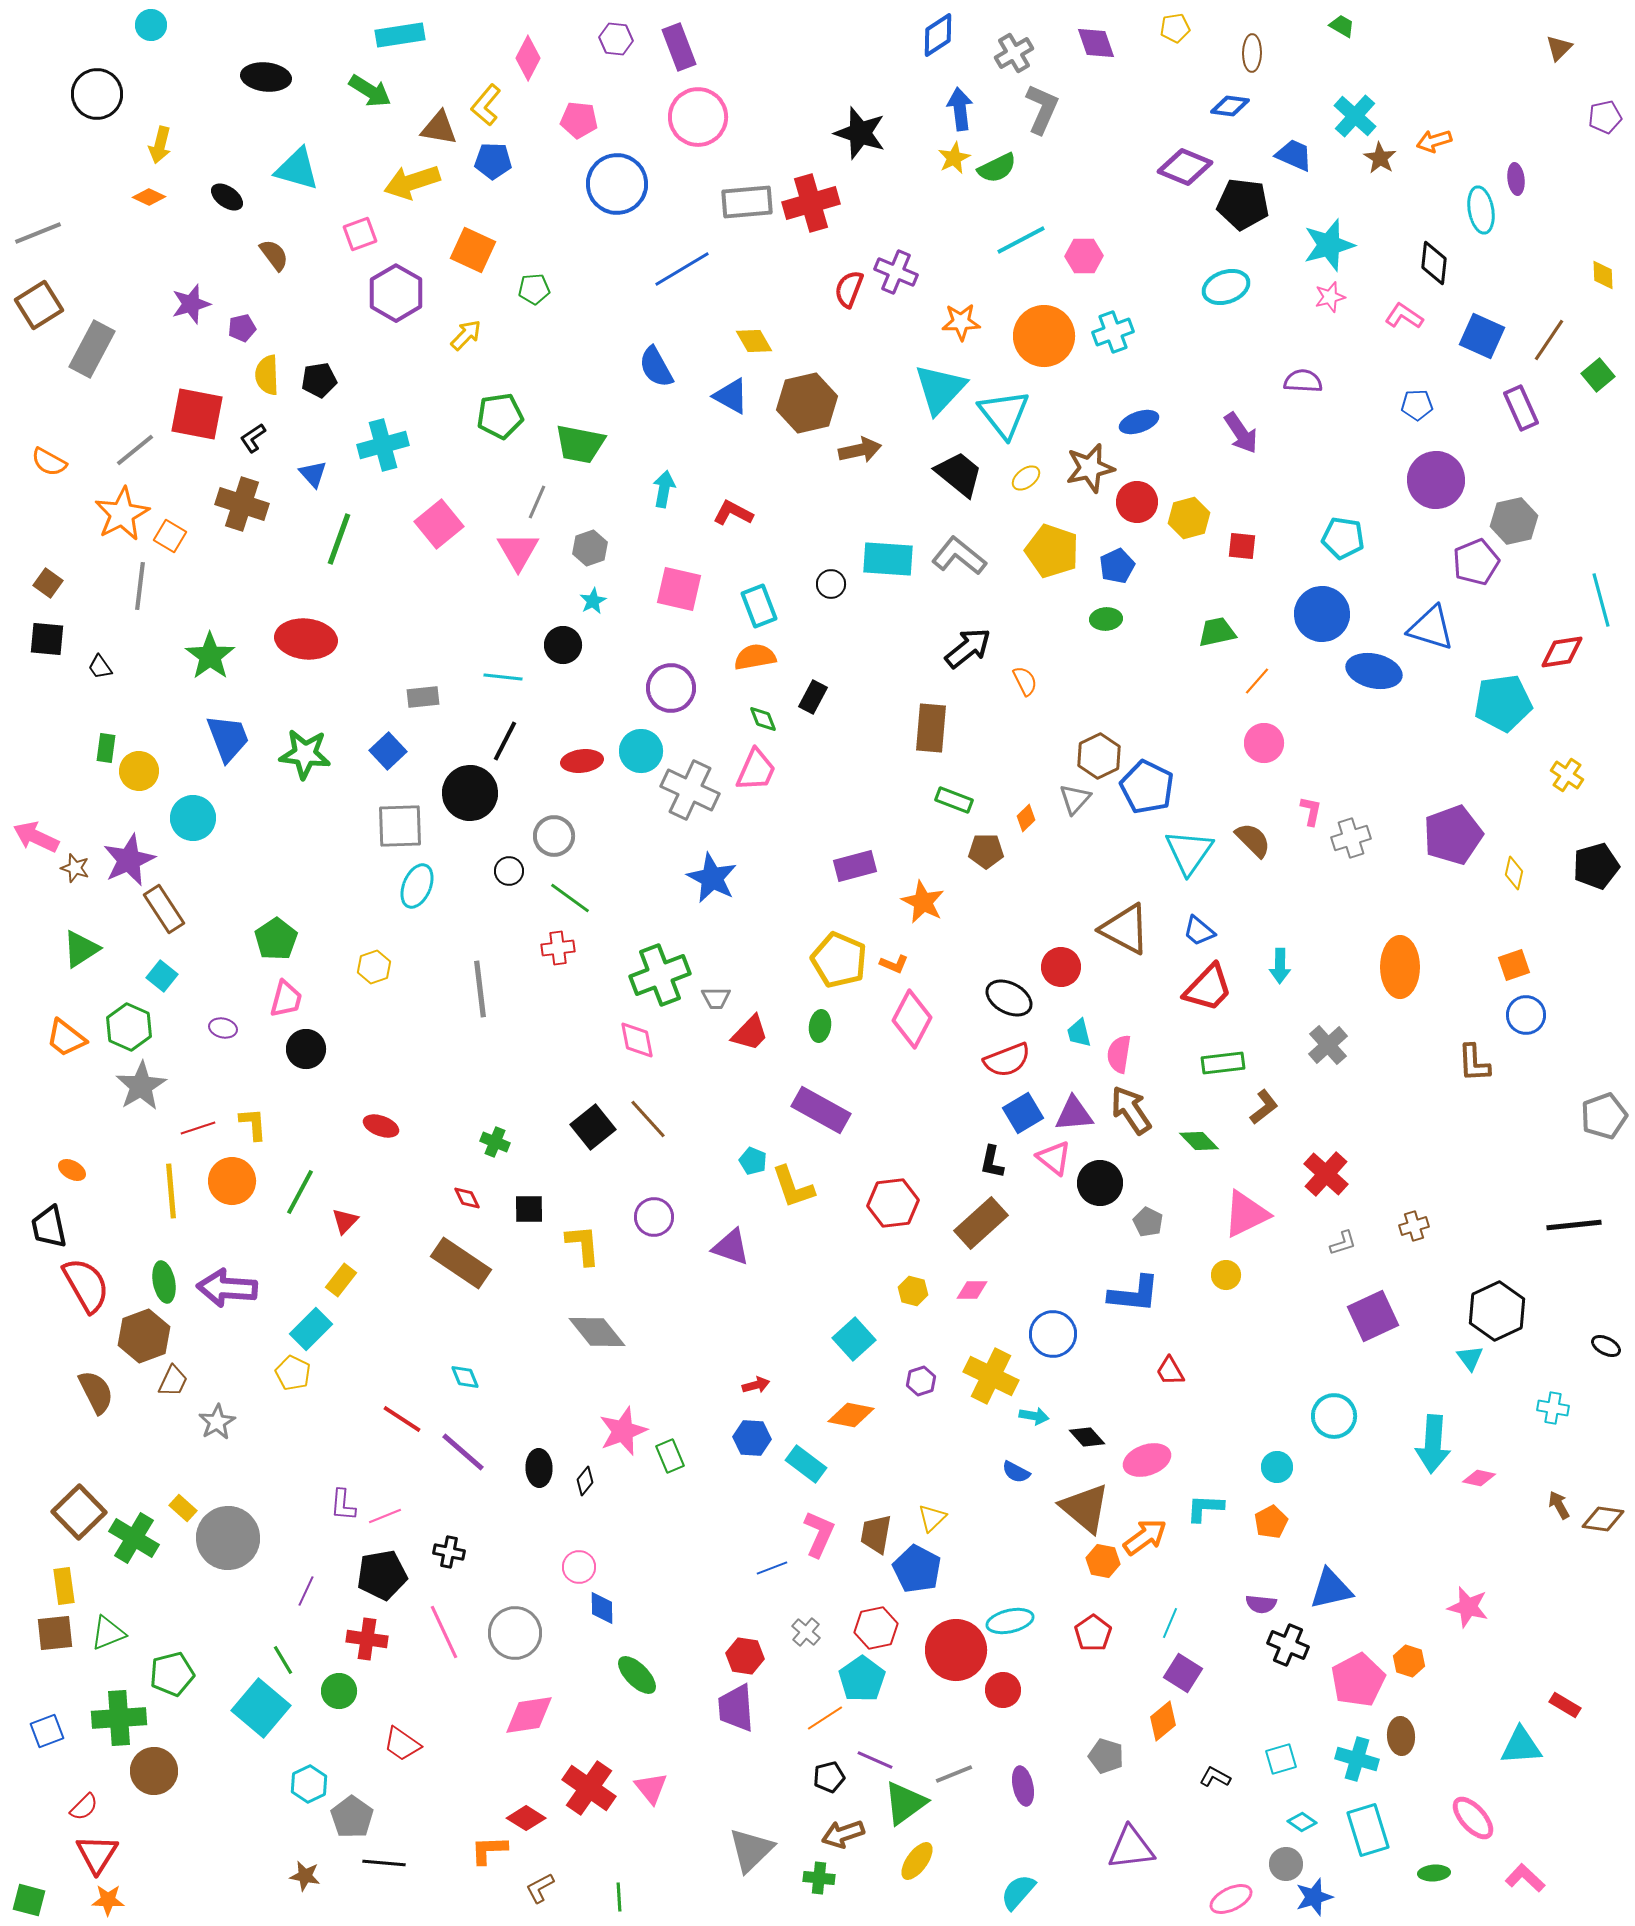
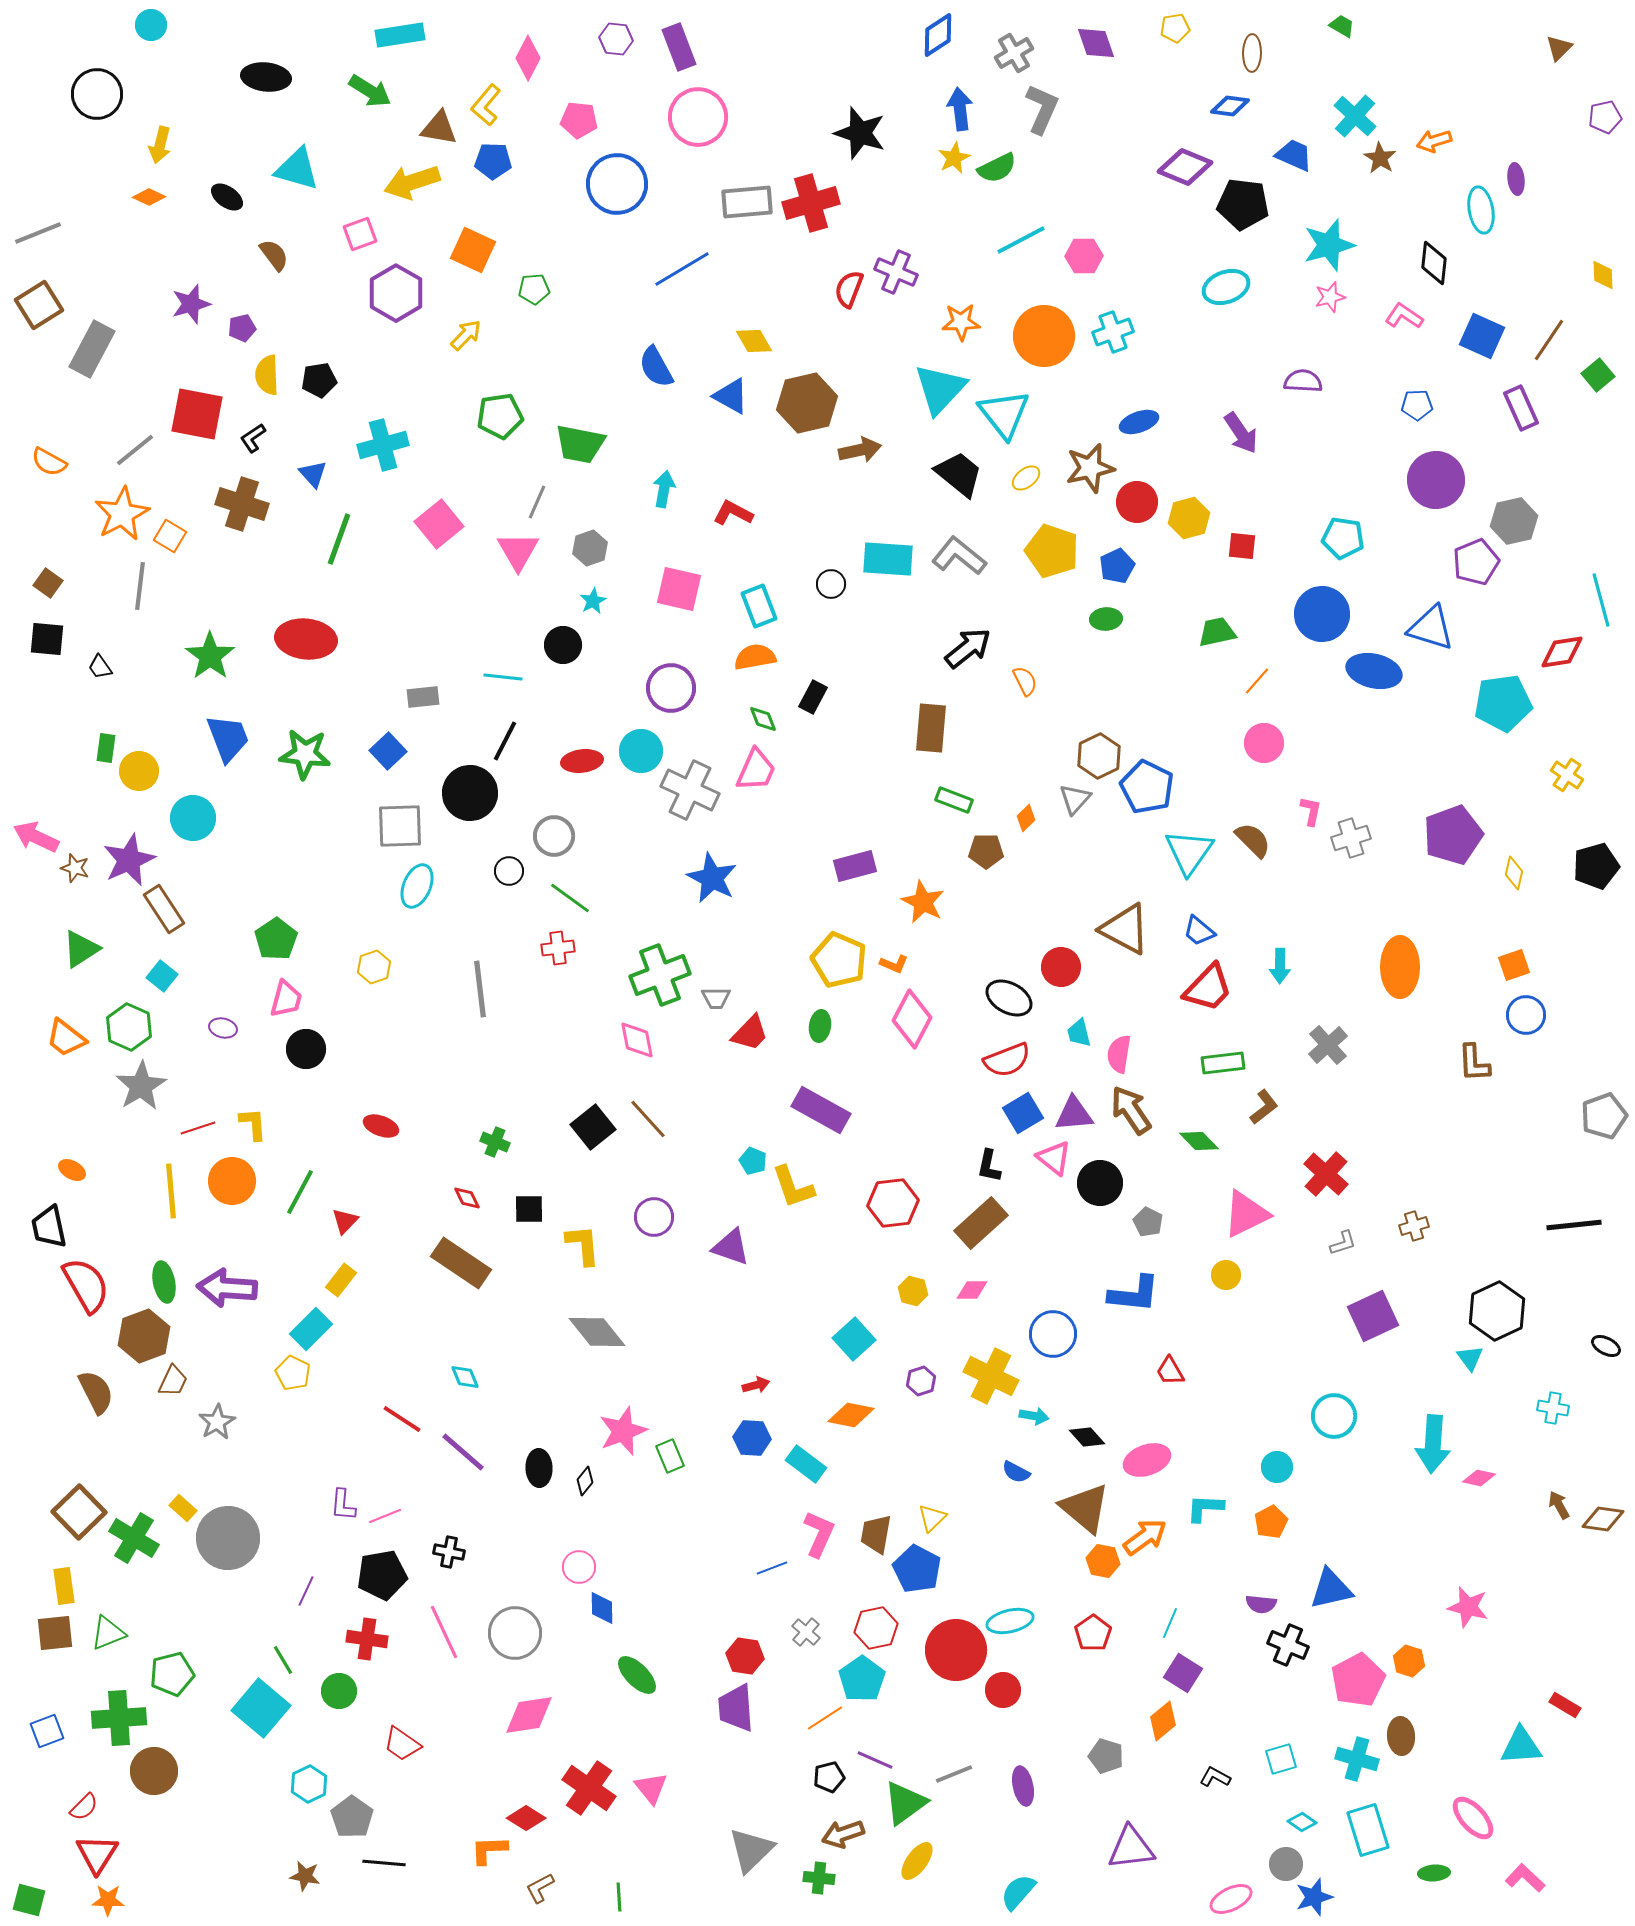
black L-shape at (992, 1162): moved 3 px left, 4 px down
